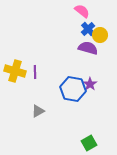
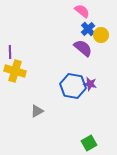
yellow circle: moved 1 px right
purple semicircle: moved 5 px left; rotated 24 degrees clockwise
purple line: moved 25 px left, 20 px up
purple star: rotated 24 degrees counterclockwise
blue hexagon: moved 3 px up
gray triangle: moved 1 px left
